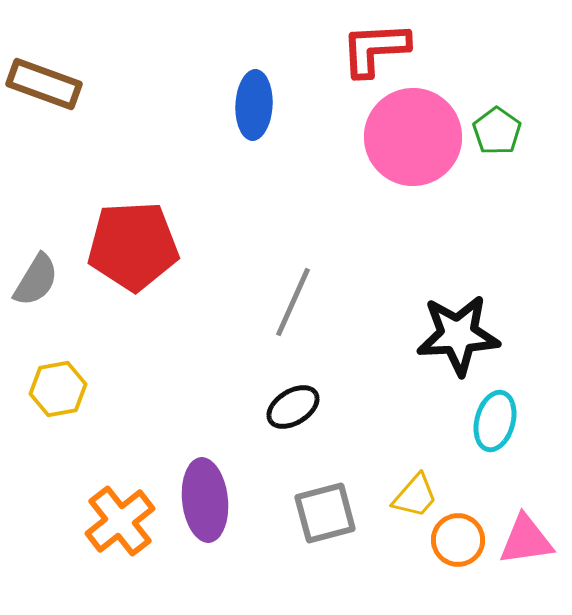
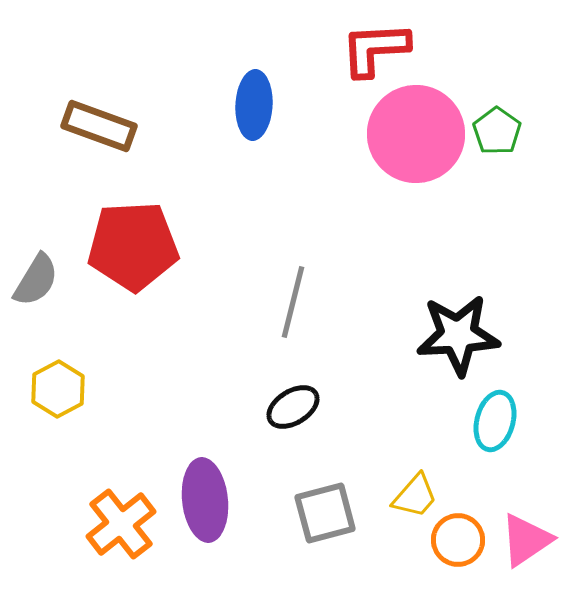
brown rectangle: moved 55 px right, 42 px down
pink circle: moved 3 px right, 3 px up
gray line: rotated 10 degrees counterclockwise
yellow hexagon: rotated 18 degrees counterclockwise
orange cross: moved 1 px right, 3 px down
pink triangle: rotated 26 degrees counterclockwise
